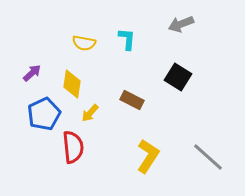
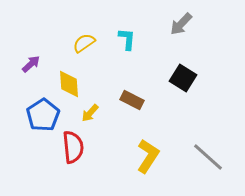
gray arrow: rotated 25 degrees counterclockwise
yellow semicircle: rotated 135 degrees clockwise
purple arrow: moved 1 px left, 9 px up
black square: moved 5 px right, 1 px down
yellow diamond: moved 3 px left; rotated 12 degrees counterclockwise
blue pentagon: moved 1 px left, 1 px down; rotated 8 degrees counterclockwise
